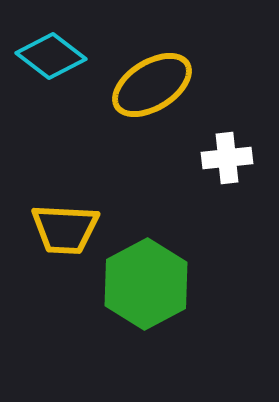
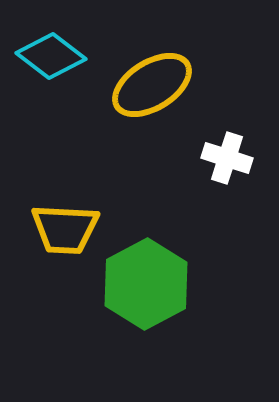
white cross: rotated 24 degrees clockwise
